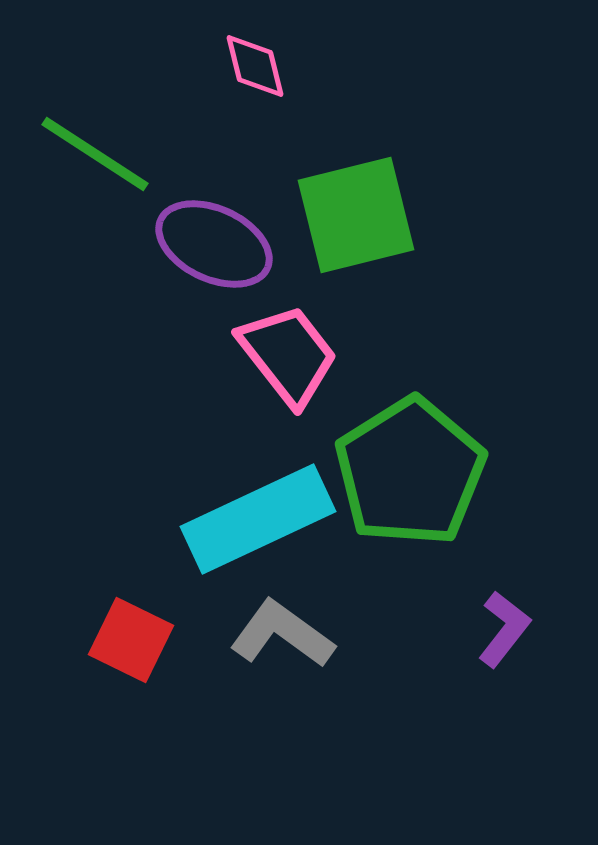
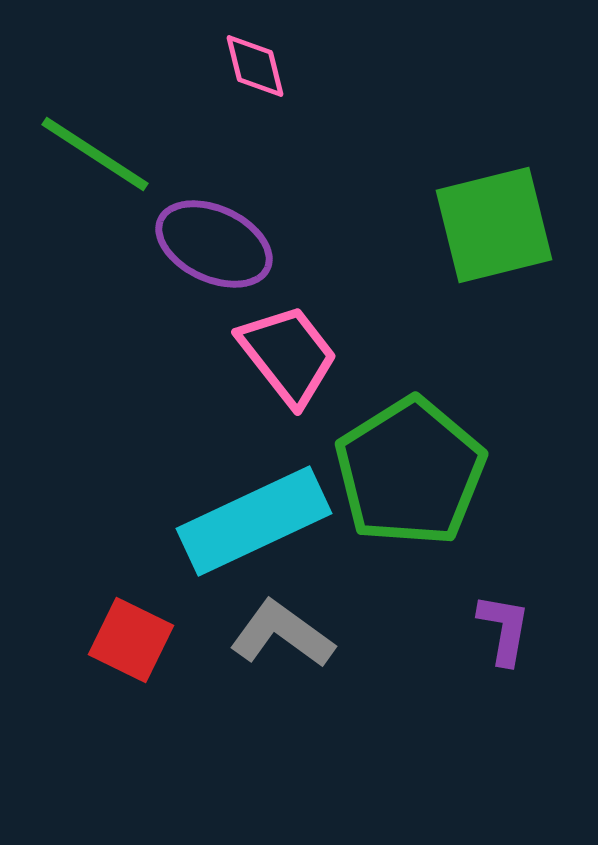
green square: moved 138 px right, 10 px down
cyan rectangle: moved 4 px left, 2 px down
purple L-shape: rotated 28 degrees counterclockwise
